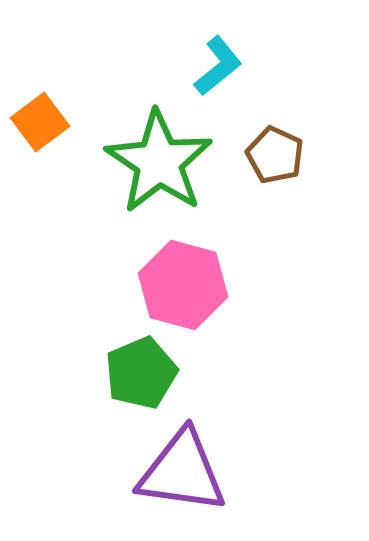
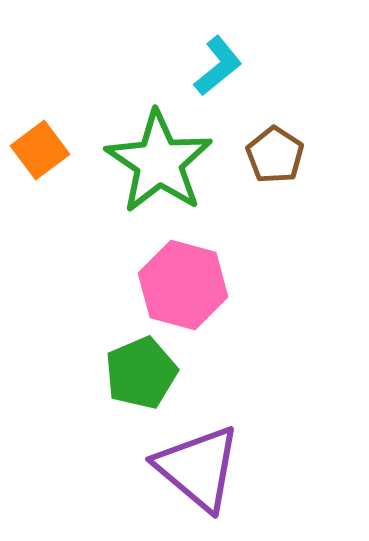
orange square: moved 28 px down
brown pentagon: rotated 8 degrees clockwise
purple triangle: moved 16 px right, 4 px up; rotated 32 degrees clockwise
